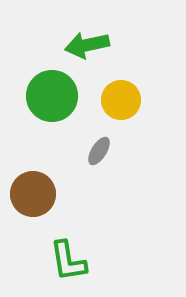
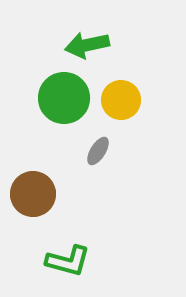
green circle: moved 12 px right, 2 px down
gray ellipse: moved 1 px left
green L-shape: rotated 66 degrees counterclockwise
